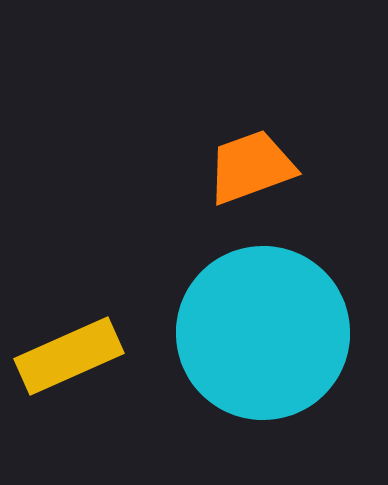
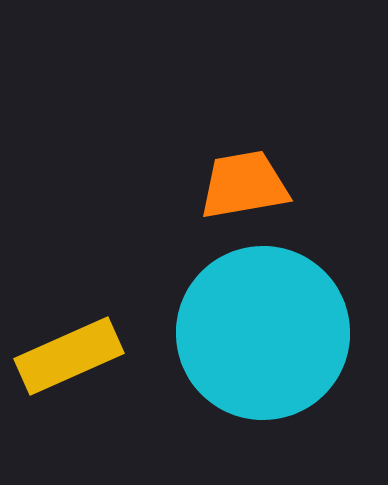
orange trapezoid: moved 7 px left, 18 px down; rotated 10 degrees clockwise
